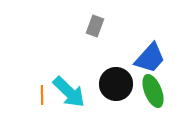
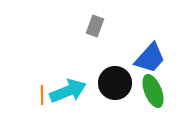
black circle: moved 1 px left, 1 px up
cyan arrow: moved 1 px left, 1 px up; rotated 66 degrees counterclockwise
